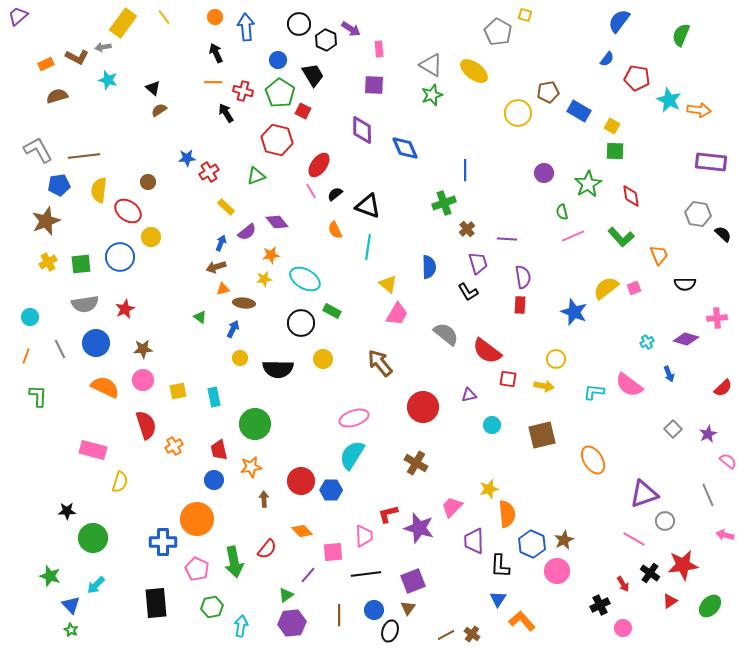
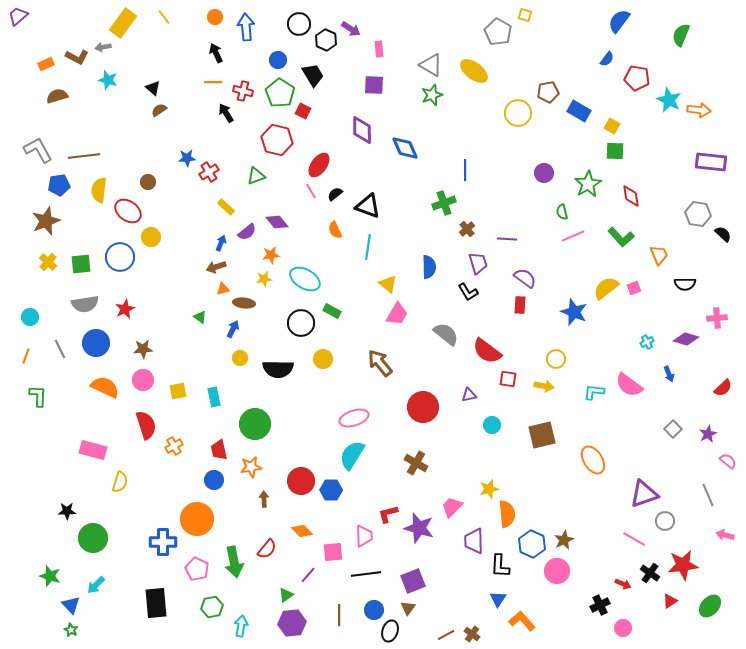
yellow cross at (48, 262): rotated 18 degrees counterclockwise
purple semicircle at (523, 277): moved 2 px right, 1 px down; rotated 45 degrees counterclockwise
red arrow at (623, 584): rotated 35 degrees counterclockwise
